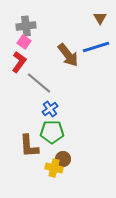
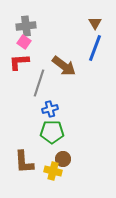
brown triangle: moved 5 px left, 5 px down
blue line: moved 1 px left, 1 px down; rotated 52 degrees counterclockwise
brown arrow: moved 4 px left, 11 px down; rotated 15 degrees counterclockwise
red L-shape: rotated 130 degrees counterclockwise
gray line: rotated 68 degrees clockwise
blue cross: rotated 21 degrees clockwise
brown L-shape: moved 5 px left, 16 px down
yellow cross: moved 1 px left, 3 px down
